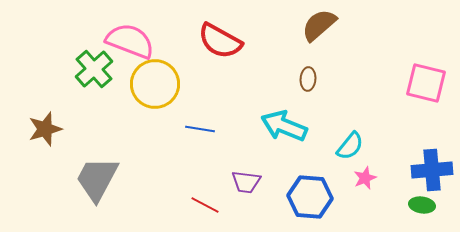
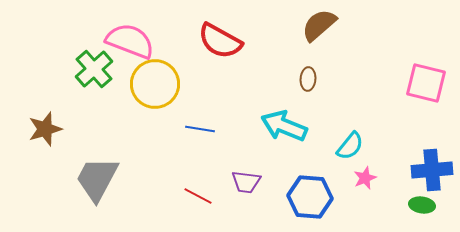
red line: moved 7 px left, 9 px up
